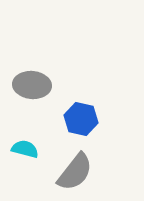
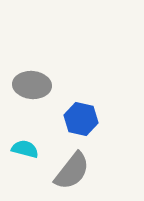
gray semicircle: moved 3 px left, 1 px up
